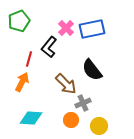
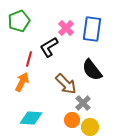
blue rectangle: rotated 70 degrees counterclockwise
black L-shape: rotated 20 degrees clockwise
gray cross: rotated 21 degrees counterclockwise
orange circle: moved 1 px right
yellow circle: moved 9 px left, 1 px down
